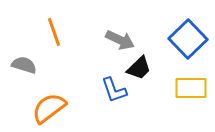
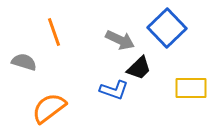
blue square: moved 21 px left, 11 px up
gray semicircle: moved 3 px up
blue L-shape: rotated 52 degrees counterclockwise
